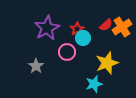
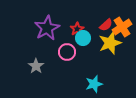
yellow star: moved 3 px right, 20 px up
